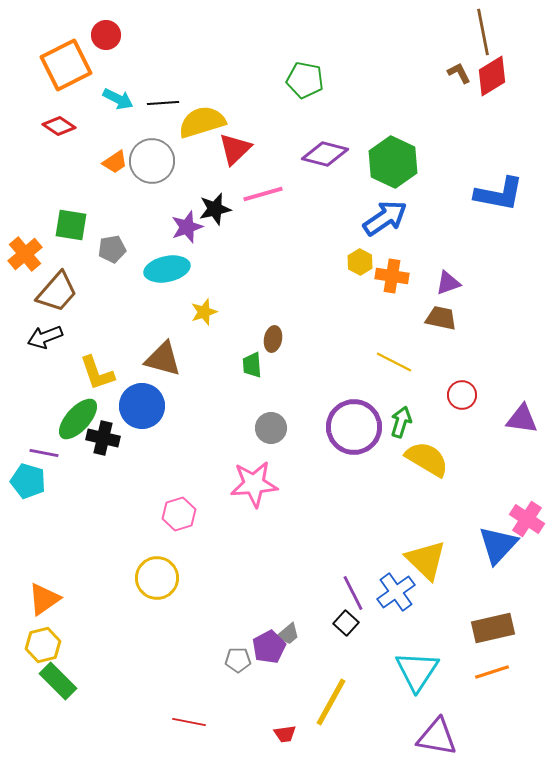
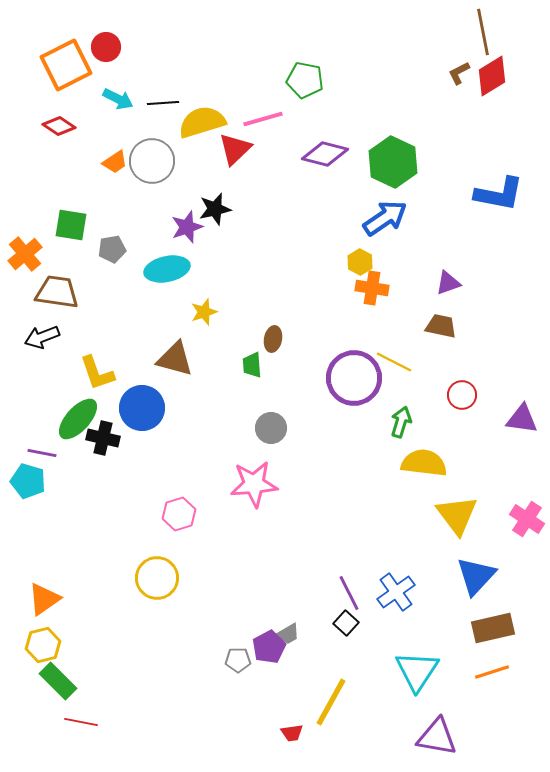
red circle at (106, 35): moved 12 px down
brown L-shape at (459, 73): rotated 90 degrees counterclockwise
pink line at (263, 194): moved 75 px up
orange cross at (392, 276): moved 20 px left, 12 px down
brown trapezoid at (57, 292): rotated 123 degrees counterclockwise
brown trapezoid at (441, 318): moved 8 px down
black arrow at (45, 337): moved 3 px left
brown triangle at (163, 359): moved 12 px right
blue circle at (142, 406): moved 2 px down
purple circle at (354, 427): moved 49 px up
purple line at (44, 453): moved 2 px left
yellow semicircle at (427, 459): moved 3 px left, 4 px down; rotated 24 degrees counterclockwise
blue triangle at (498, 545): moved 22 px left, 31 px down
yellow triangle at (426, 560): moved 31 px right, 45 px up; rotated 9 degrees clockwise
purple line at (353, 593): moved 4 px left
gray trapezoid at (288, 634): rotated 10 degrees clockwise
red line at (189, 722): moved 108 px left
red trapezoid at (285, 734): moved 7 px right, 1 px up
